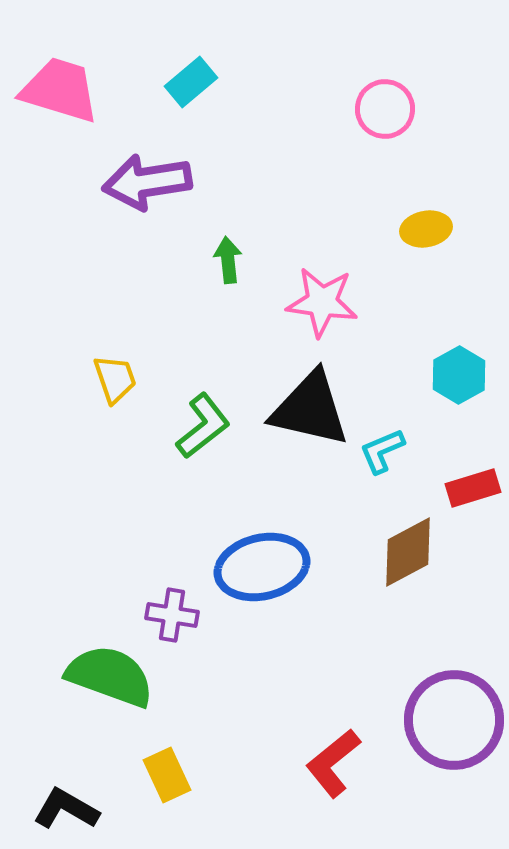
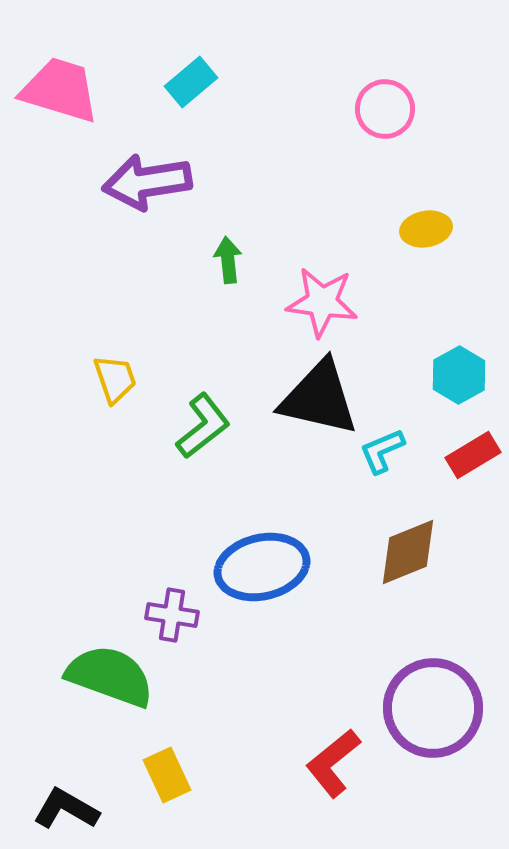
black triangle: moved 9 px right, 11 px up
red rectangle: moved 33 px up; rotated 14 degrees counterclockwise
brown diamond: rotated 6 degrees clockwise
purple circle: moved 21 px left, 12 px up
